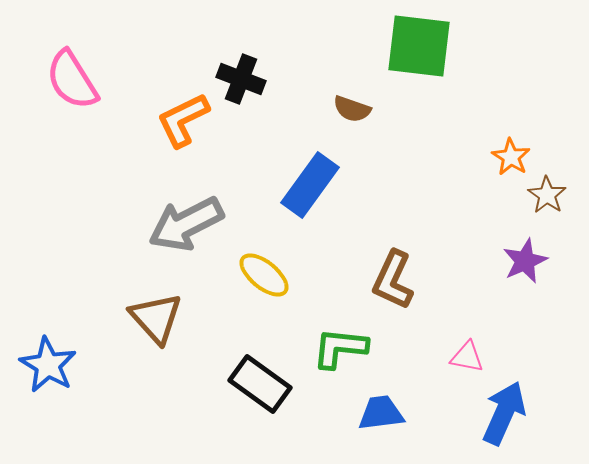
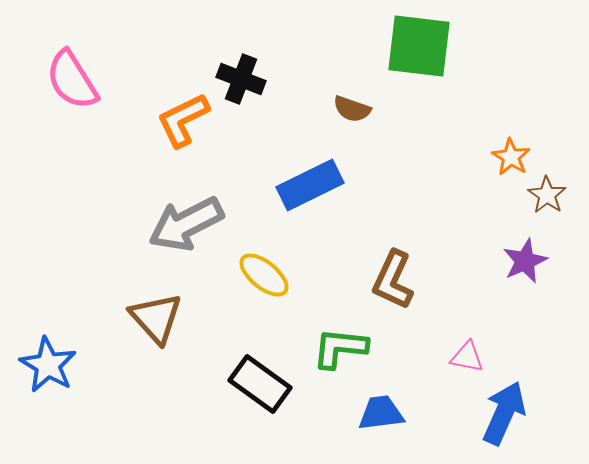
blue rectangle: rotated 28 degrees clockwise
